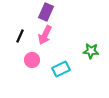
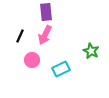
purple rectangle: rotated 30 degrees counterclockwise
green star: rotated 21 degrees clockwise
